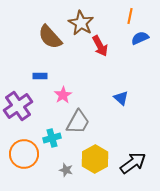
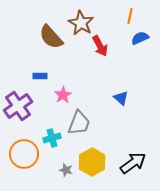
brown semicircle: moved 1 px right
gray trapezoid: moved 1 px right, 1 px down; rotated 8 degrees counterclockwise
yellow hexagon: moved 3 px left, 3 px down
